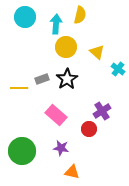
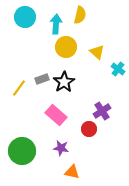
black star: moved 3 px left, 3 px down
yellow line: rotated 54 degrees counterclockwise
